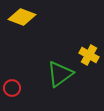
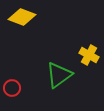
green triangle: moved 1 px left, 1 px down
